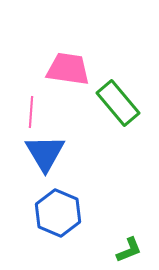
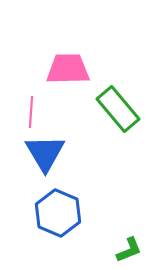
pink trapezoid: rotated 9 degrees counterclockwise
green rectangle: moved 6 px down
